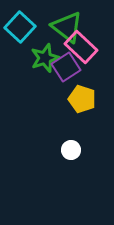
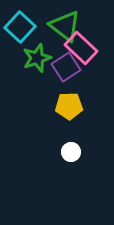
green triangle: moved 2 px left, 1 px up
pink rectangle: moved 1 px down
green star: moved 8 px left
yellow pentagon: moved 13 px left, 7 px down; rotated 20 degrees counterclockwise
white circle: moved 2 px down
